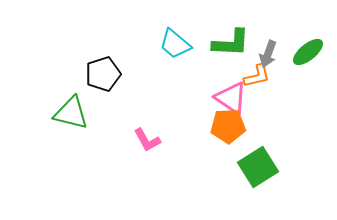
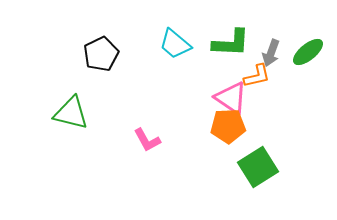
gray arrow: moved 3 px right, 1 px up
black pentagon: moved 2 px left, 20 px up; rotated 8 degrees counterclockwise
